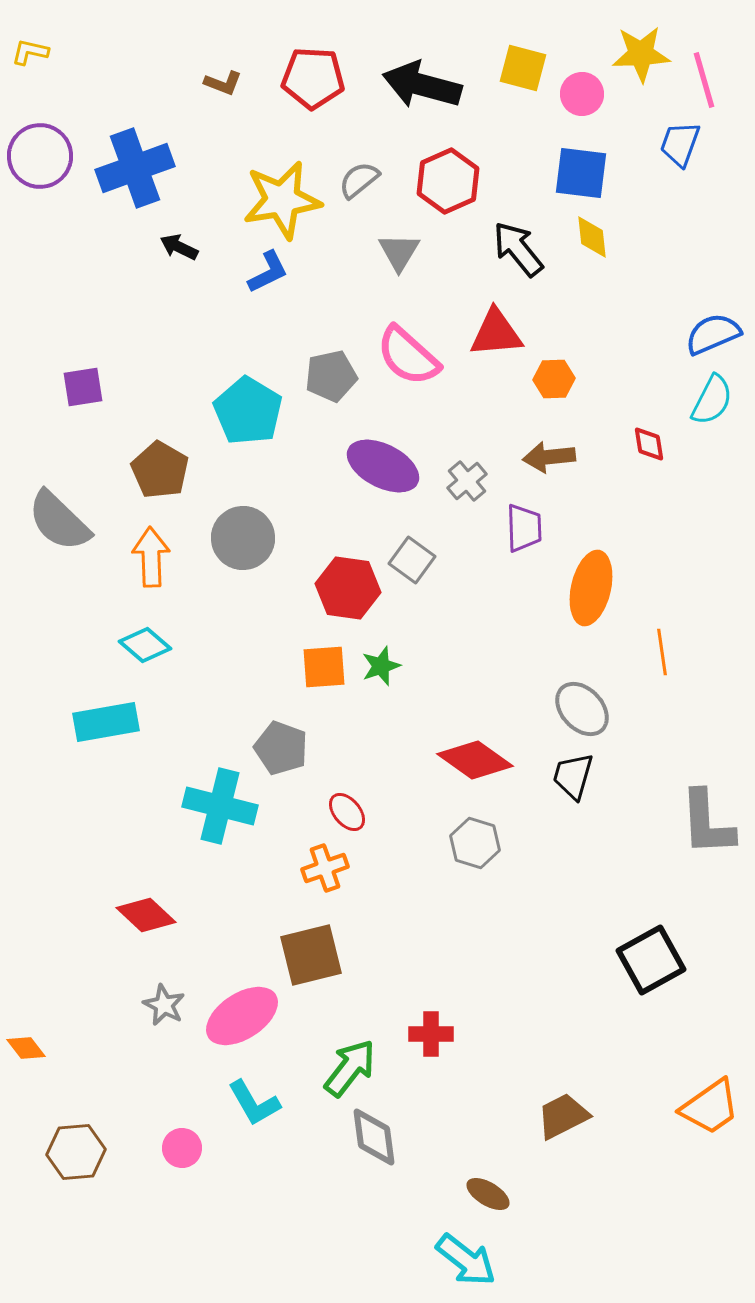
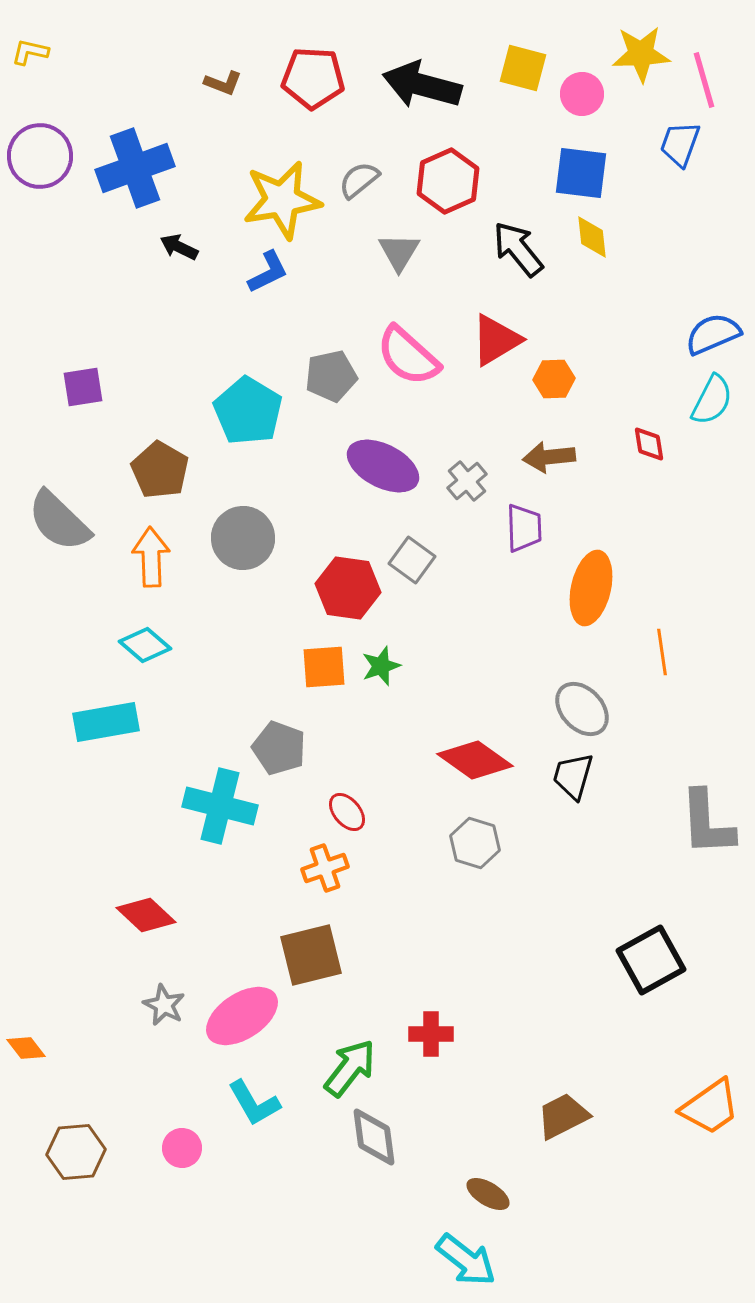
red triangle at (496, 333): moved 7 px down; rotated 26 degrees counterclockwise
gray pentagon at (281, 748): moved 2 px left
